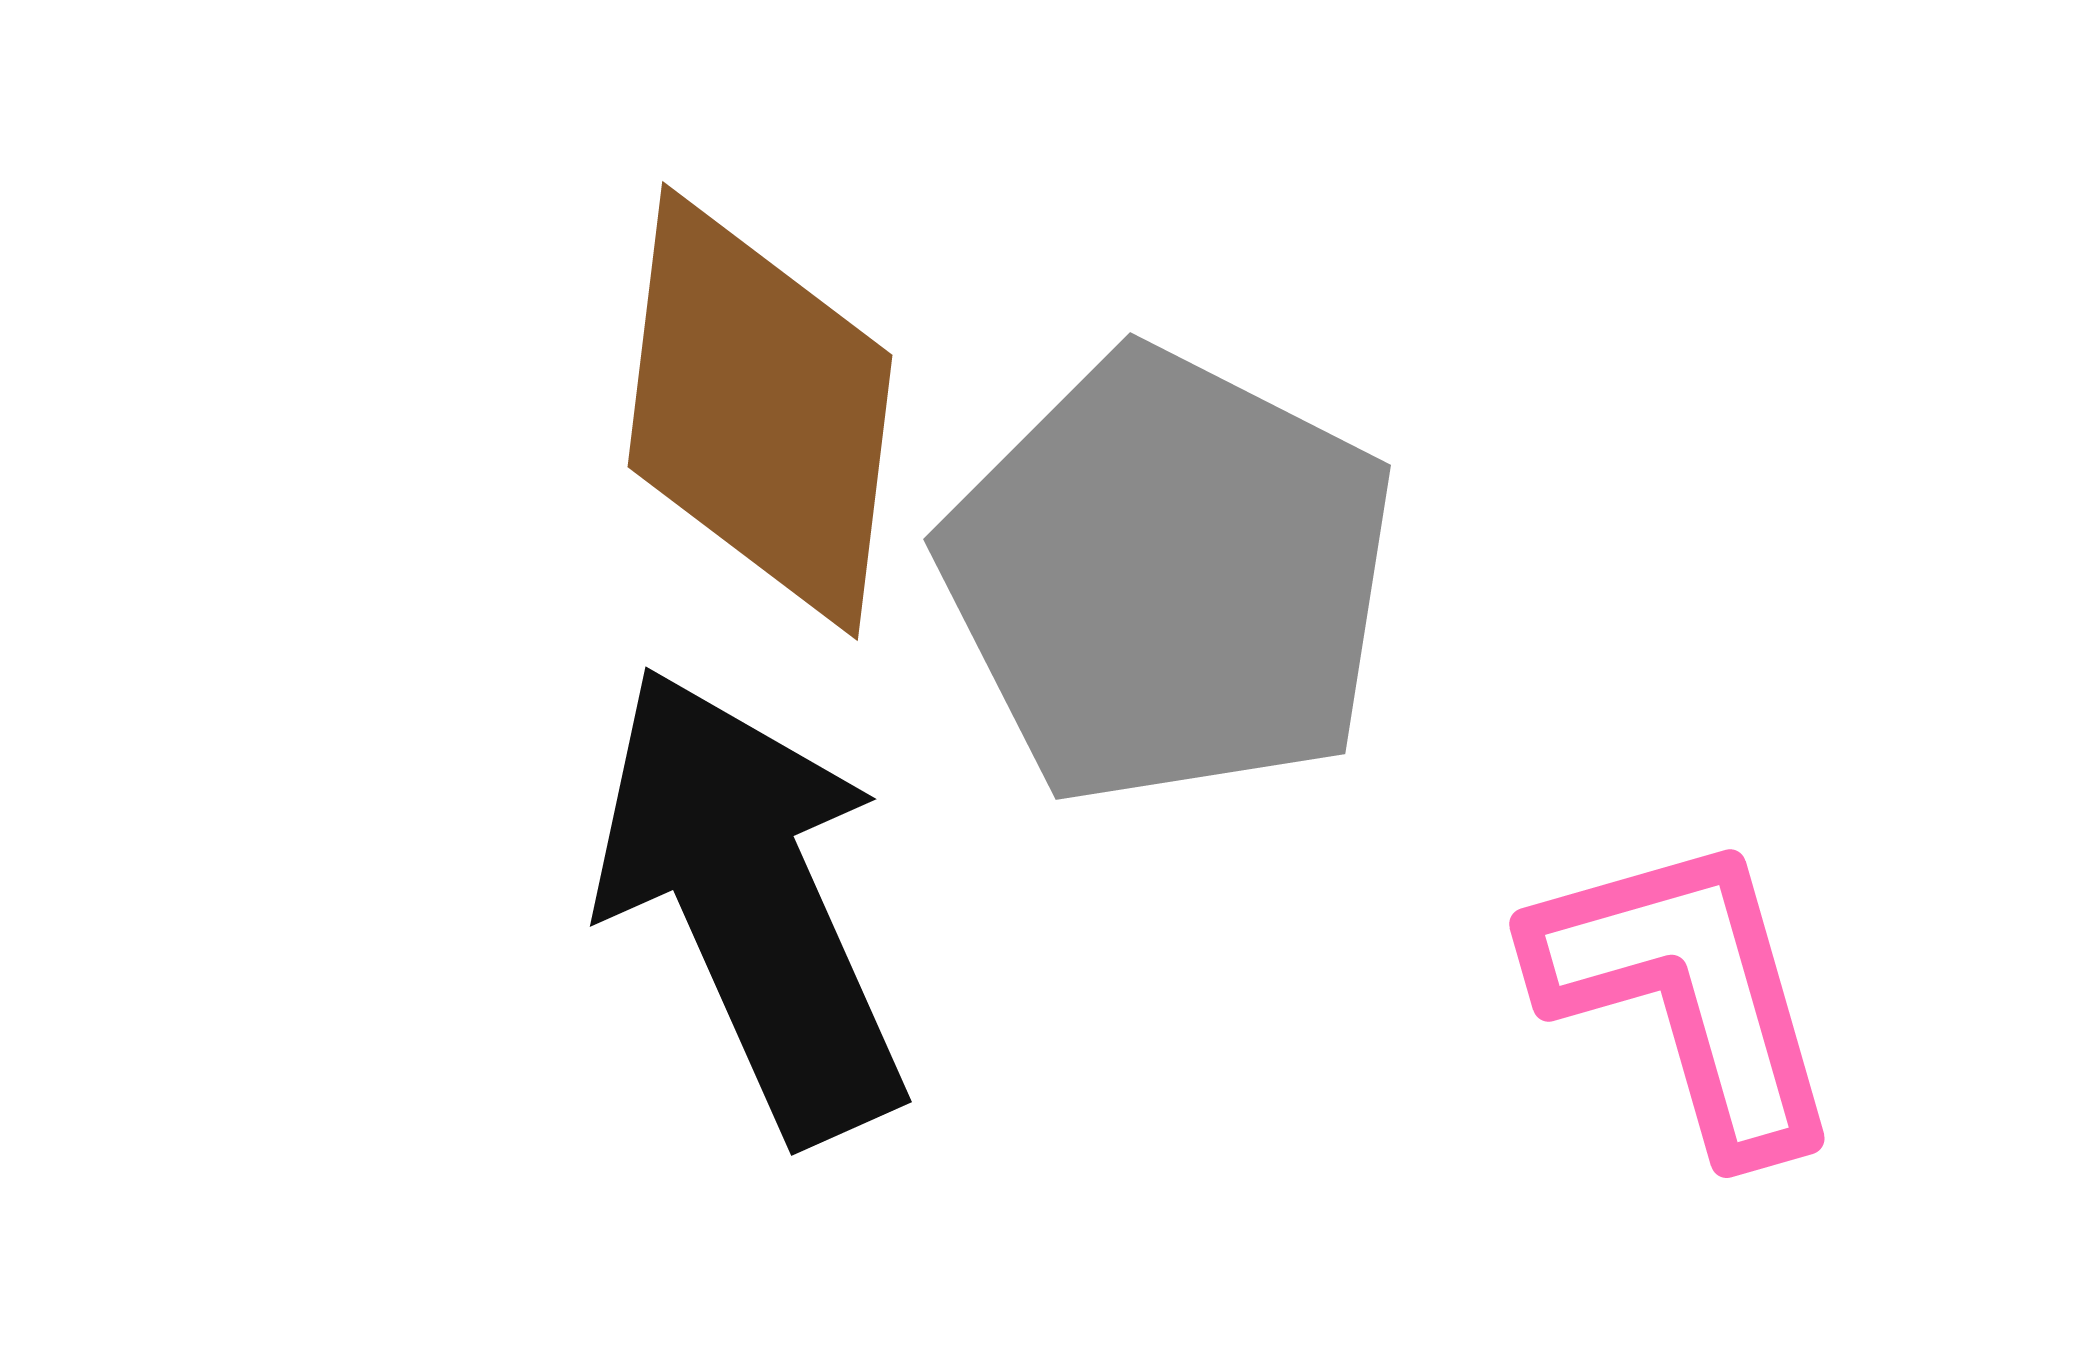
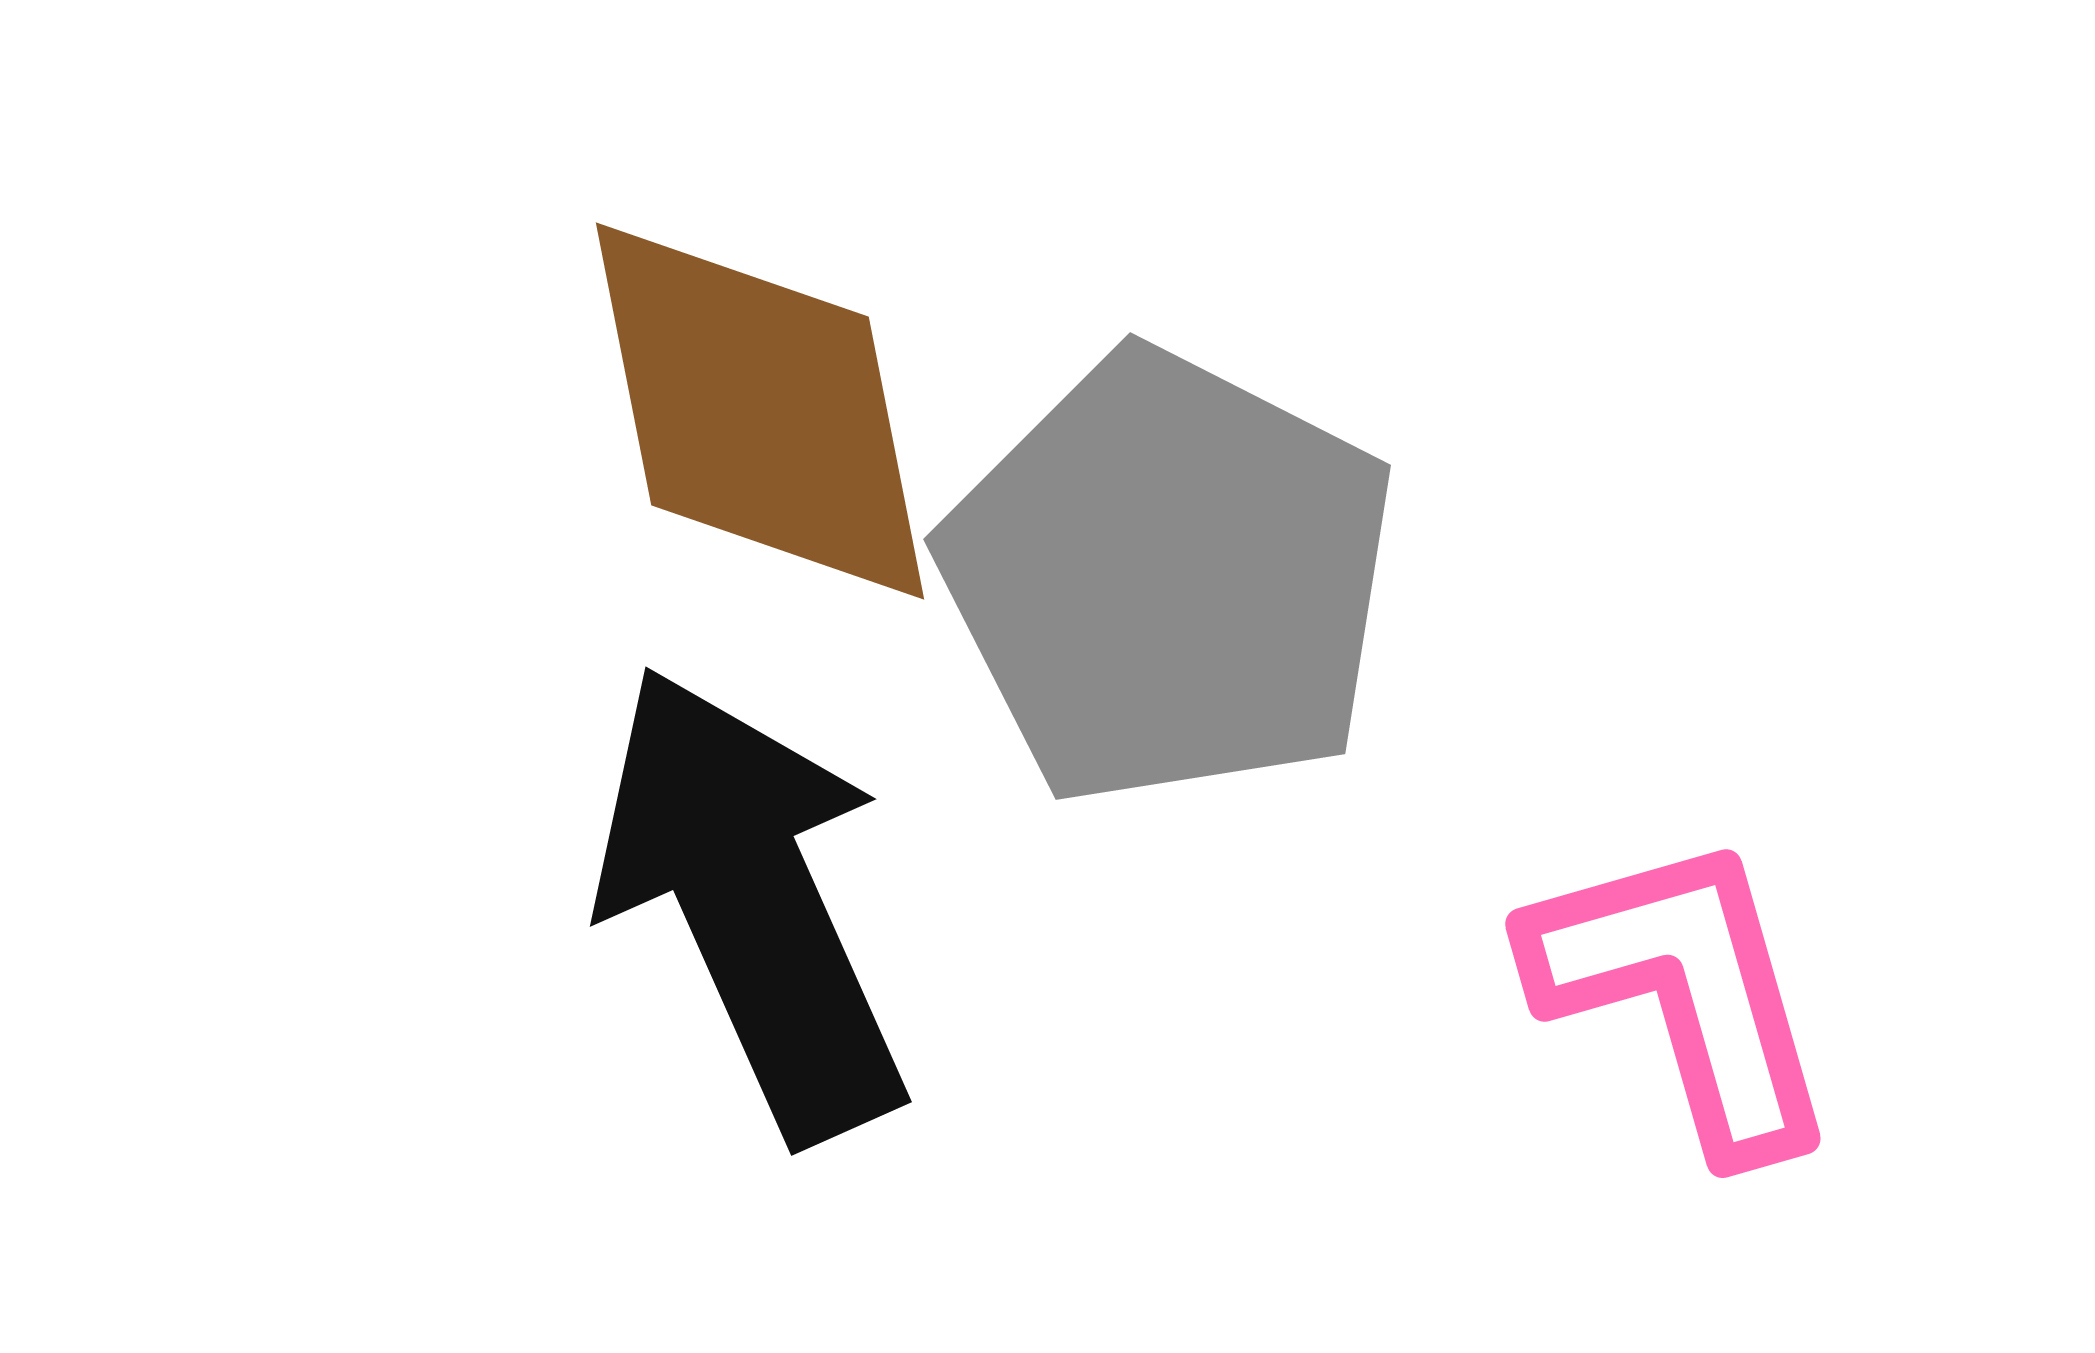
brown diamond: rotated 18 degrees counterclockwise
pink L-shape: moved 4 px left
